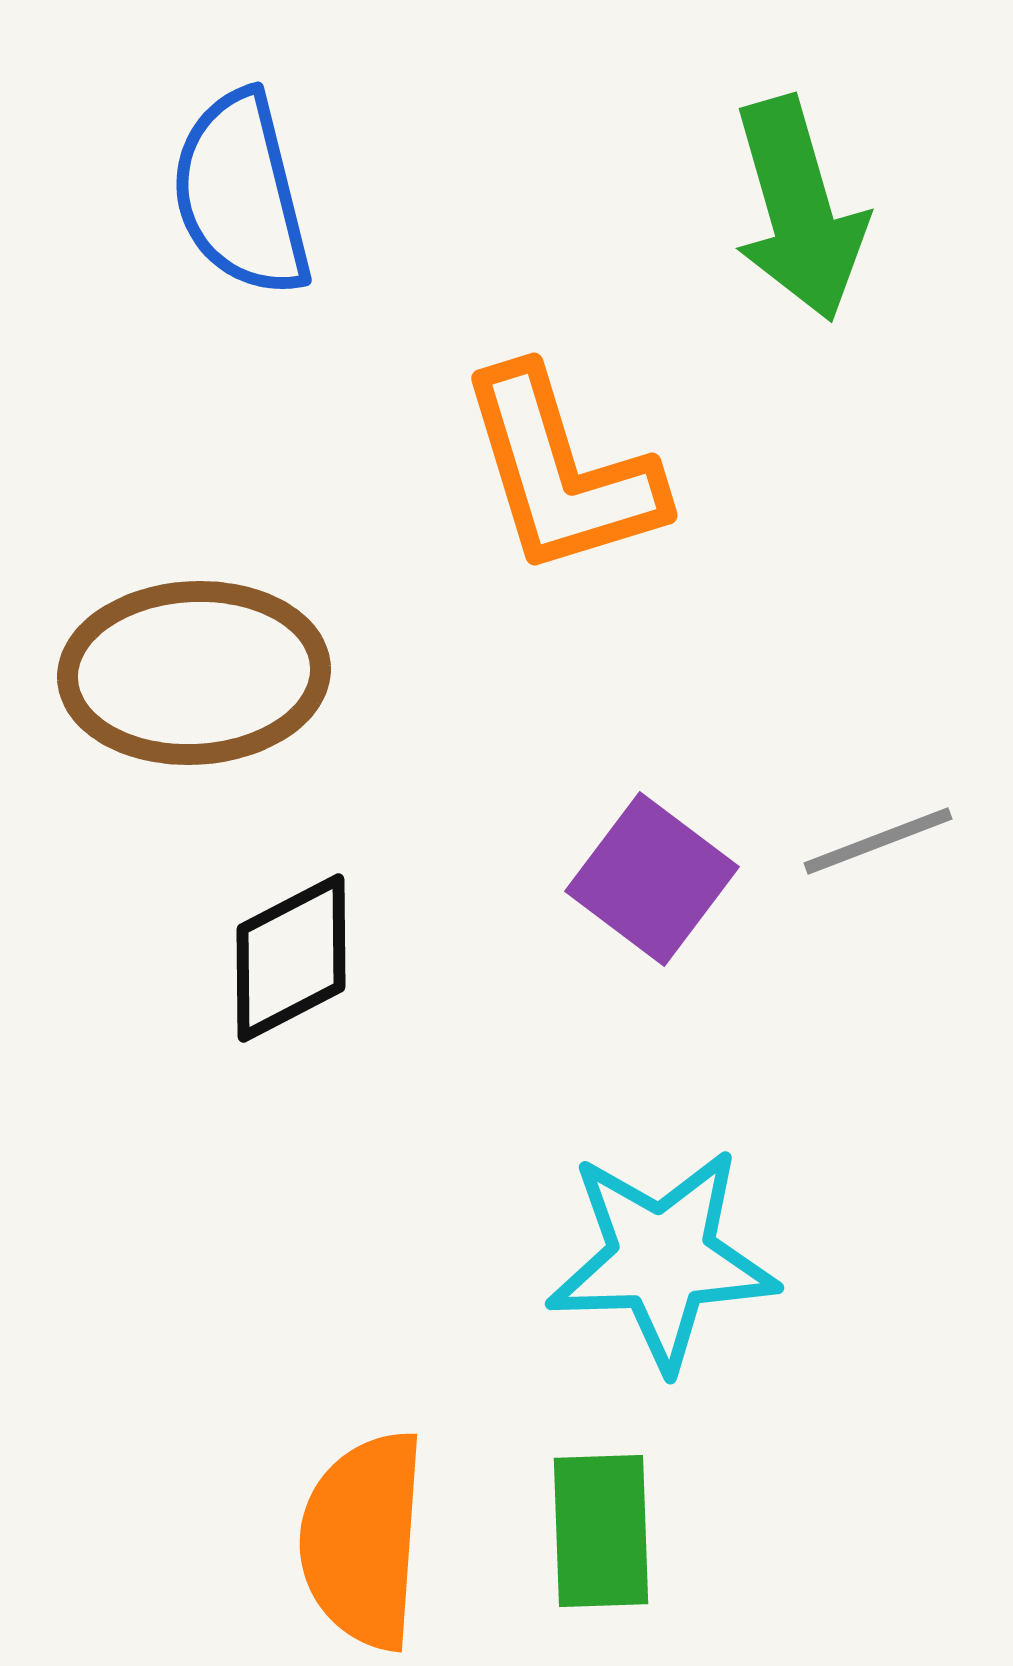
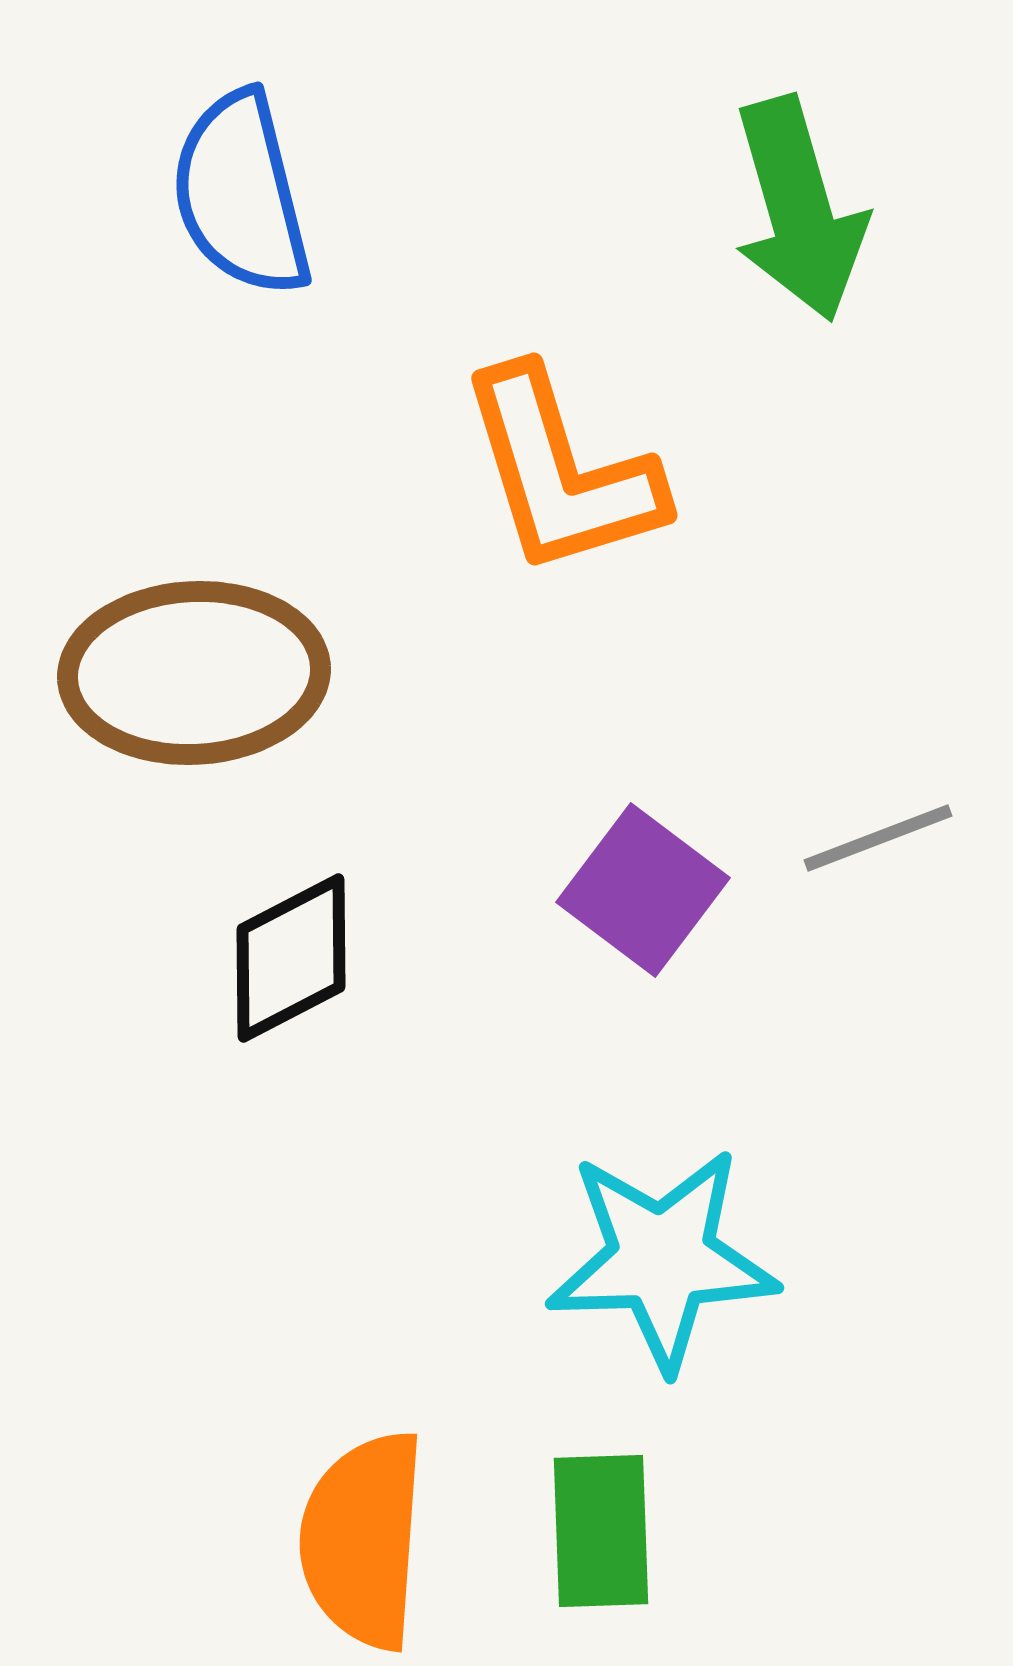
gray line: moved 3 px up
purple square: moved 9 px left, 11 px down
